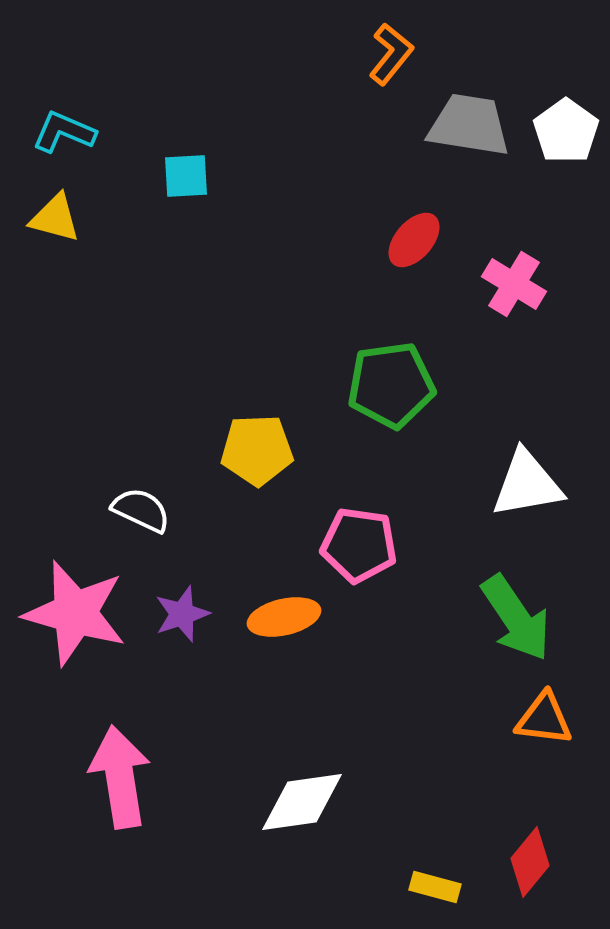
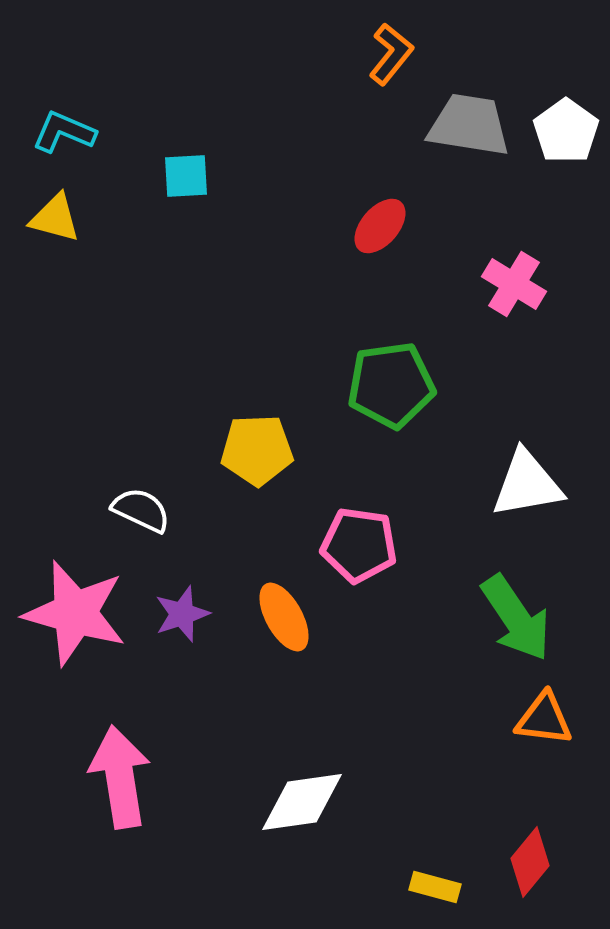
red ellipse: moved 34 px left, 14 px up
orange ellipse: rotated 74 degrees clockwise
